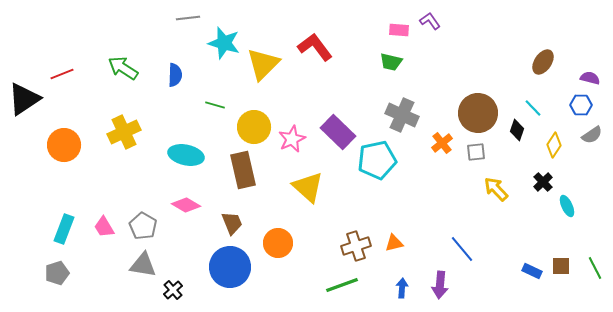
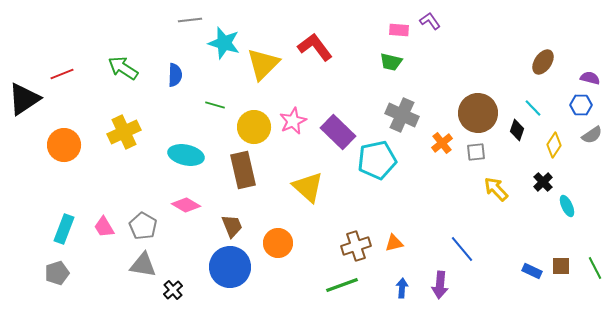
gray line at (188, 18): moved 2 px right, 2 px down
pink star at (292, 139): moved 1 px right, 18 px up
brown trapezoid at (232, 223): moved 3 px down
